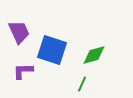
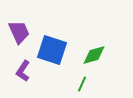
purple L-shape: rotated 55 degrees counterclockwise
